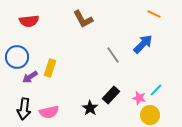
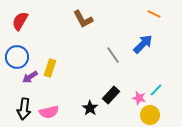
red semicircle: moved 9 px left; rotated 126 degrees clockwise
